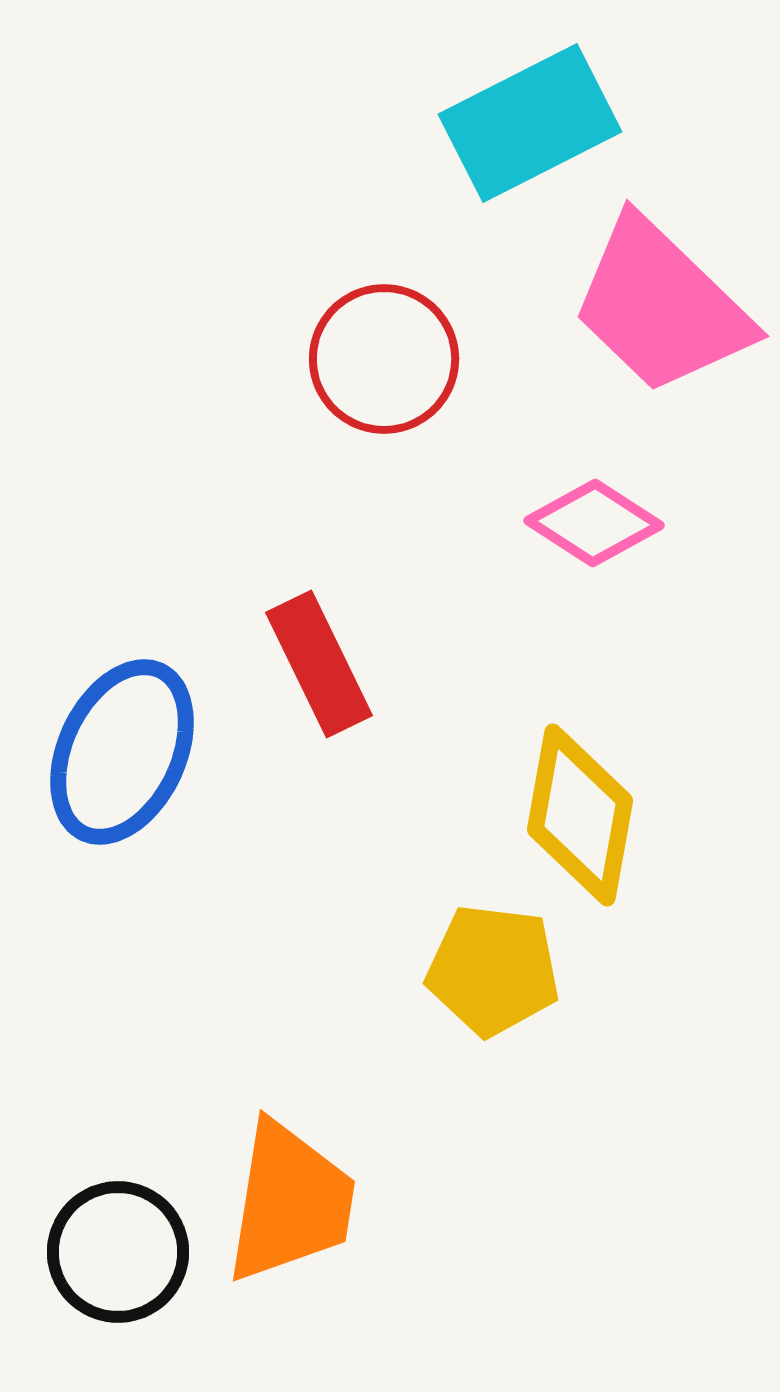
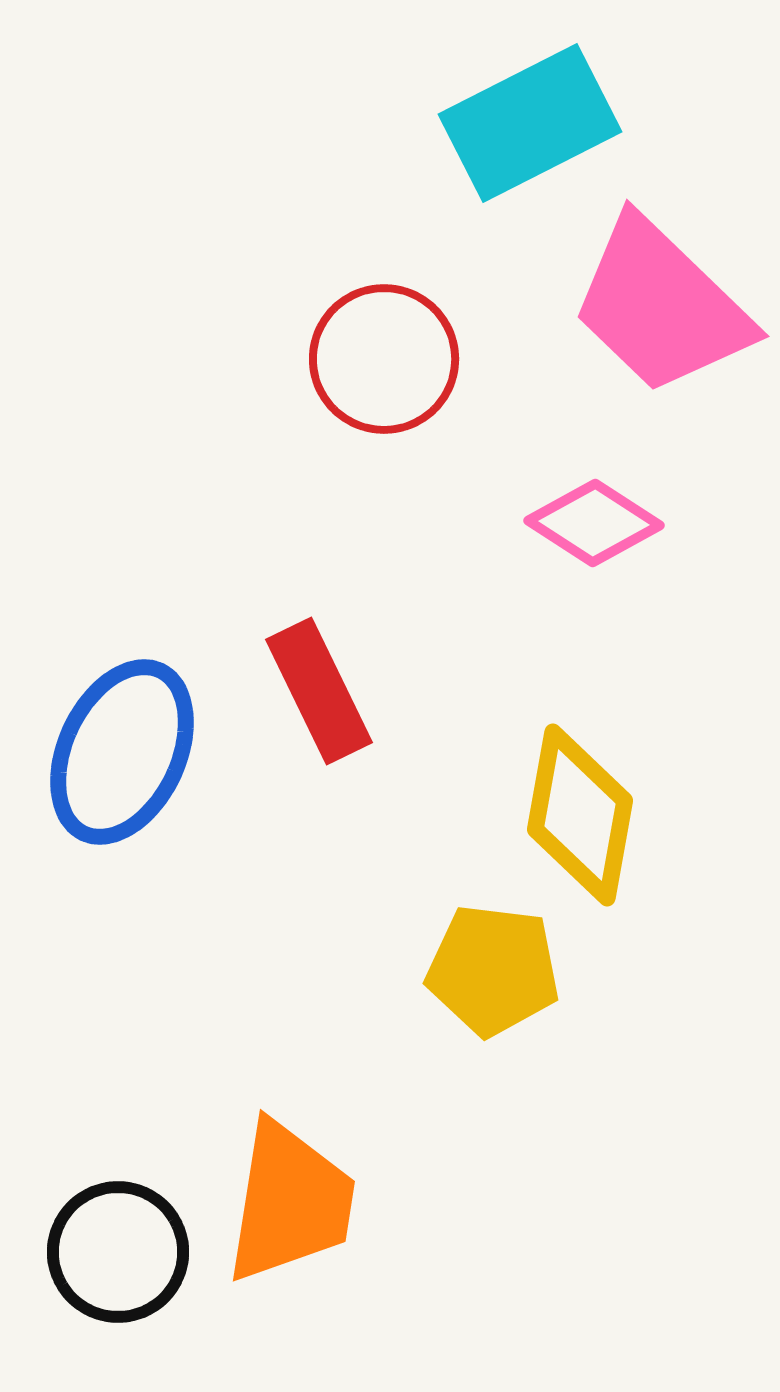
red rectangle: moved 27 px down
